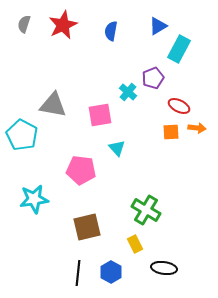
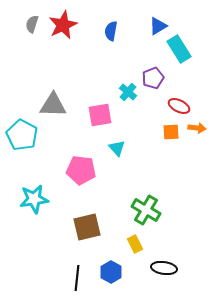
gray semicircle: moved 8 px right
cyan rectangle: rotated 60 degrees counterclockwise
gray triangle: rotated 8 degrees counterclockwise
black line: moved 1 px left, 5 px down
